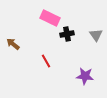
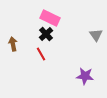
black cross: moved 21 px left; rotated 32 degrees counterclockwise
brown arrow: rotated 40 degrees clockwise
red line: moved 5 px left, 7 px up
